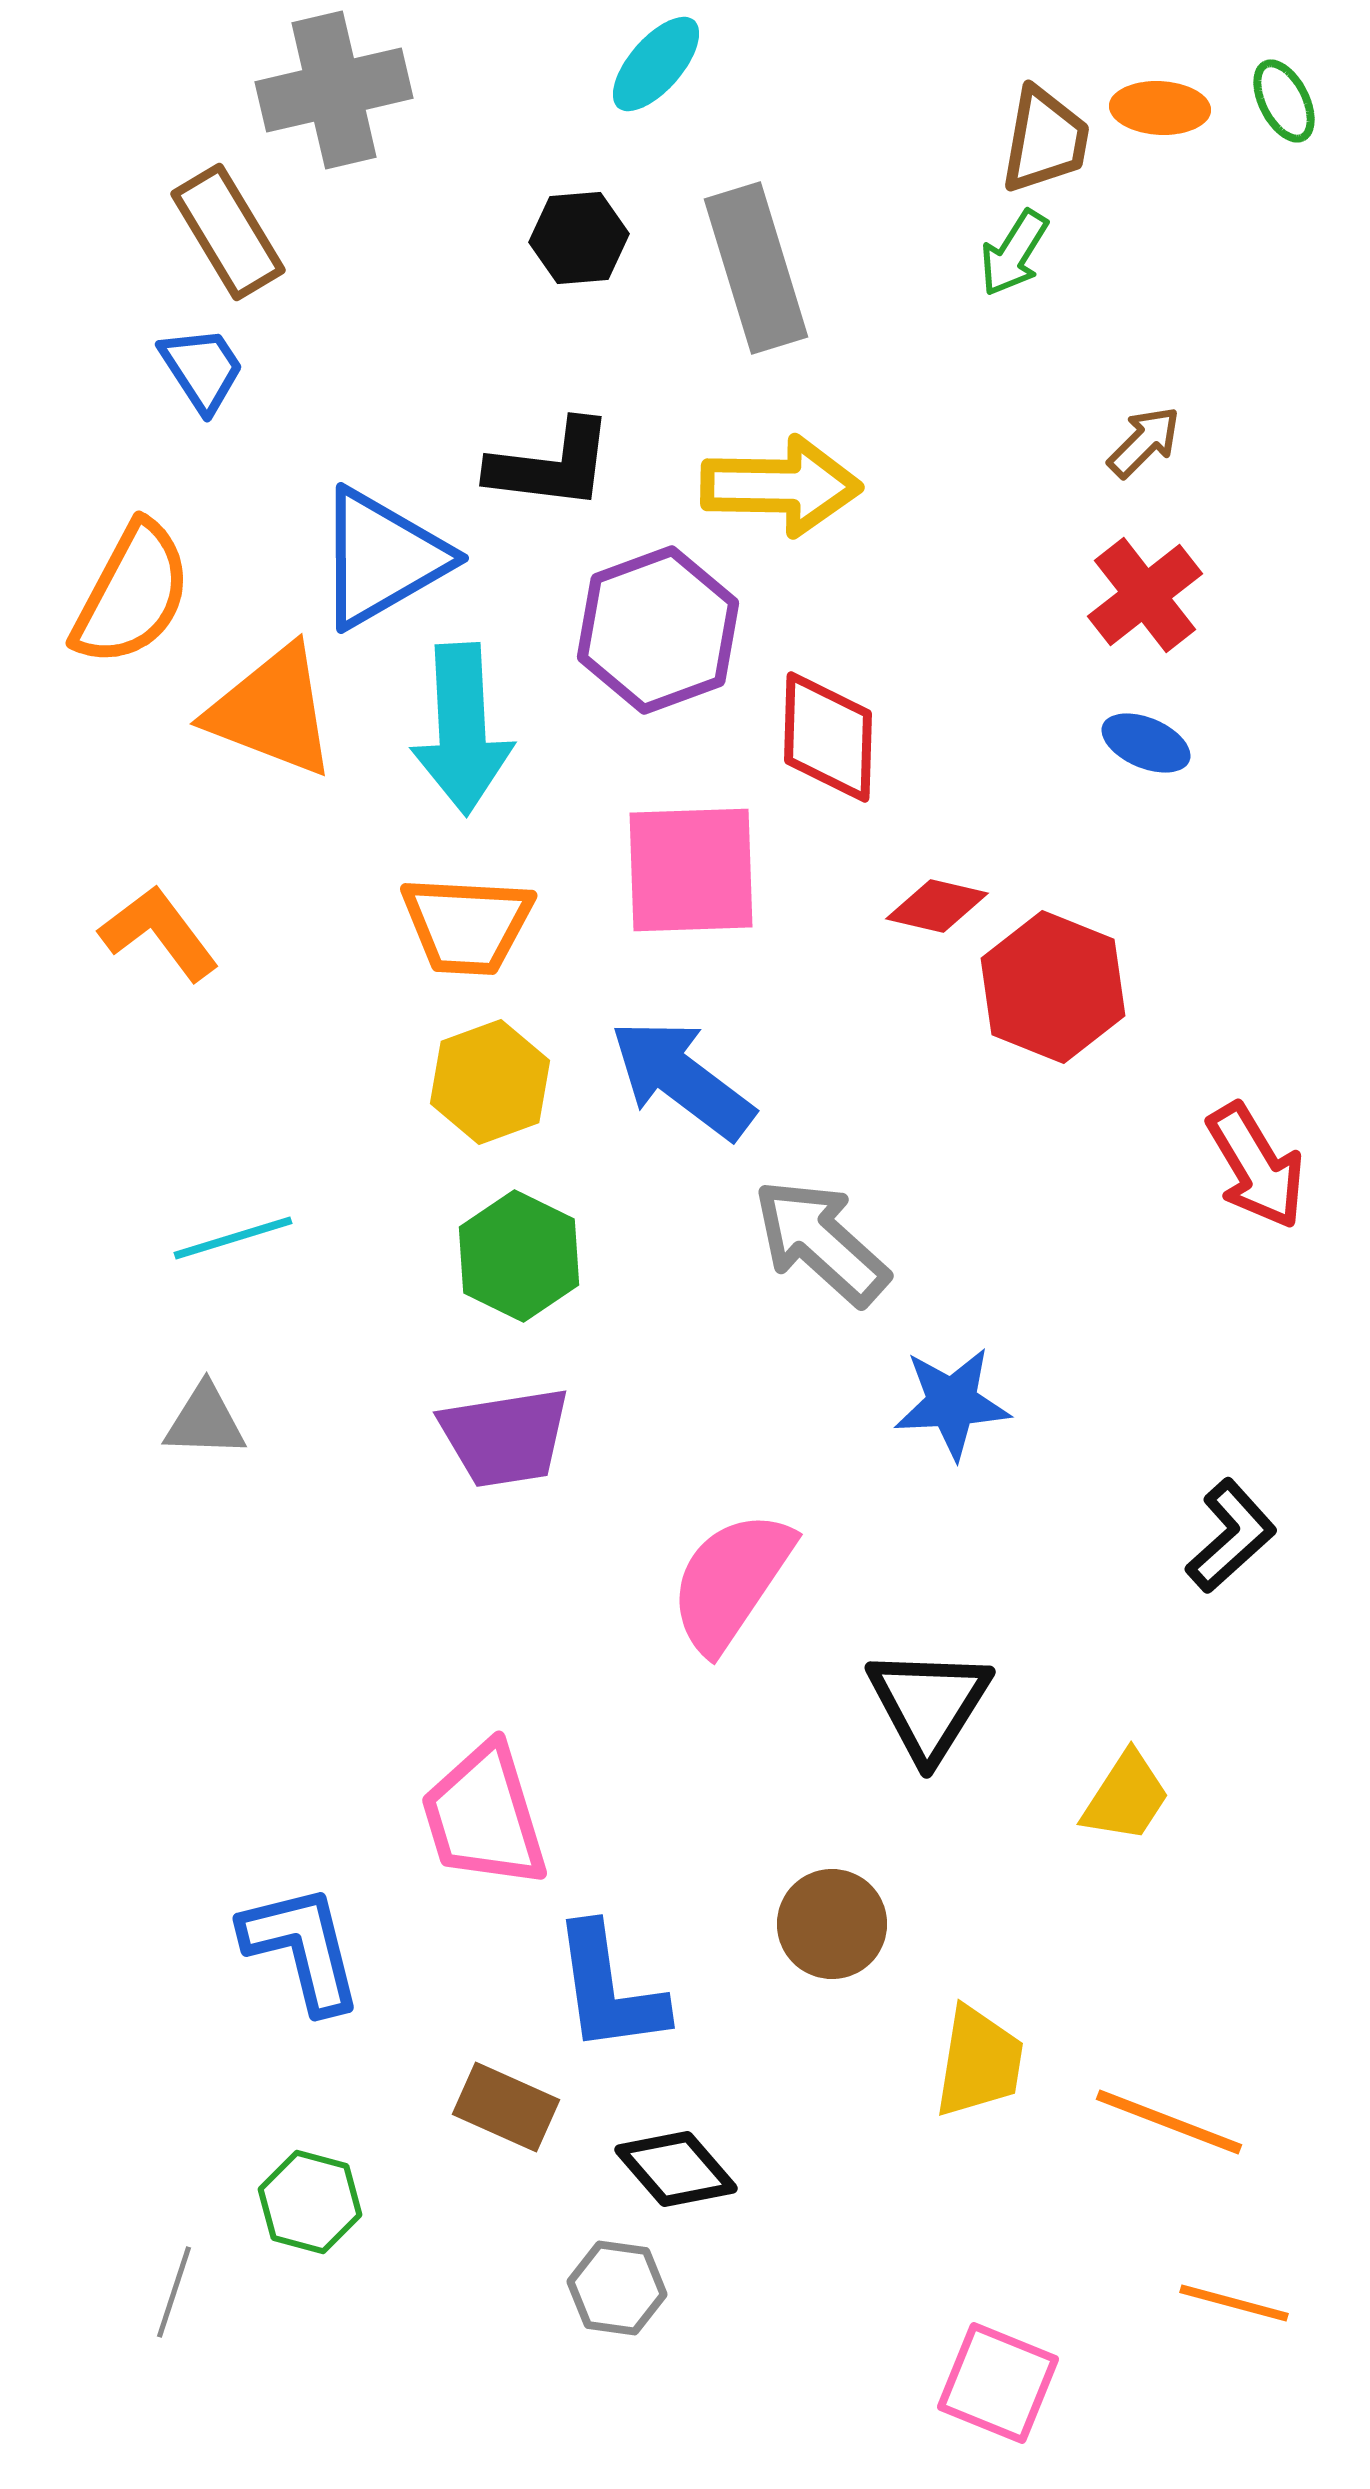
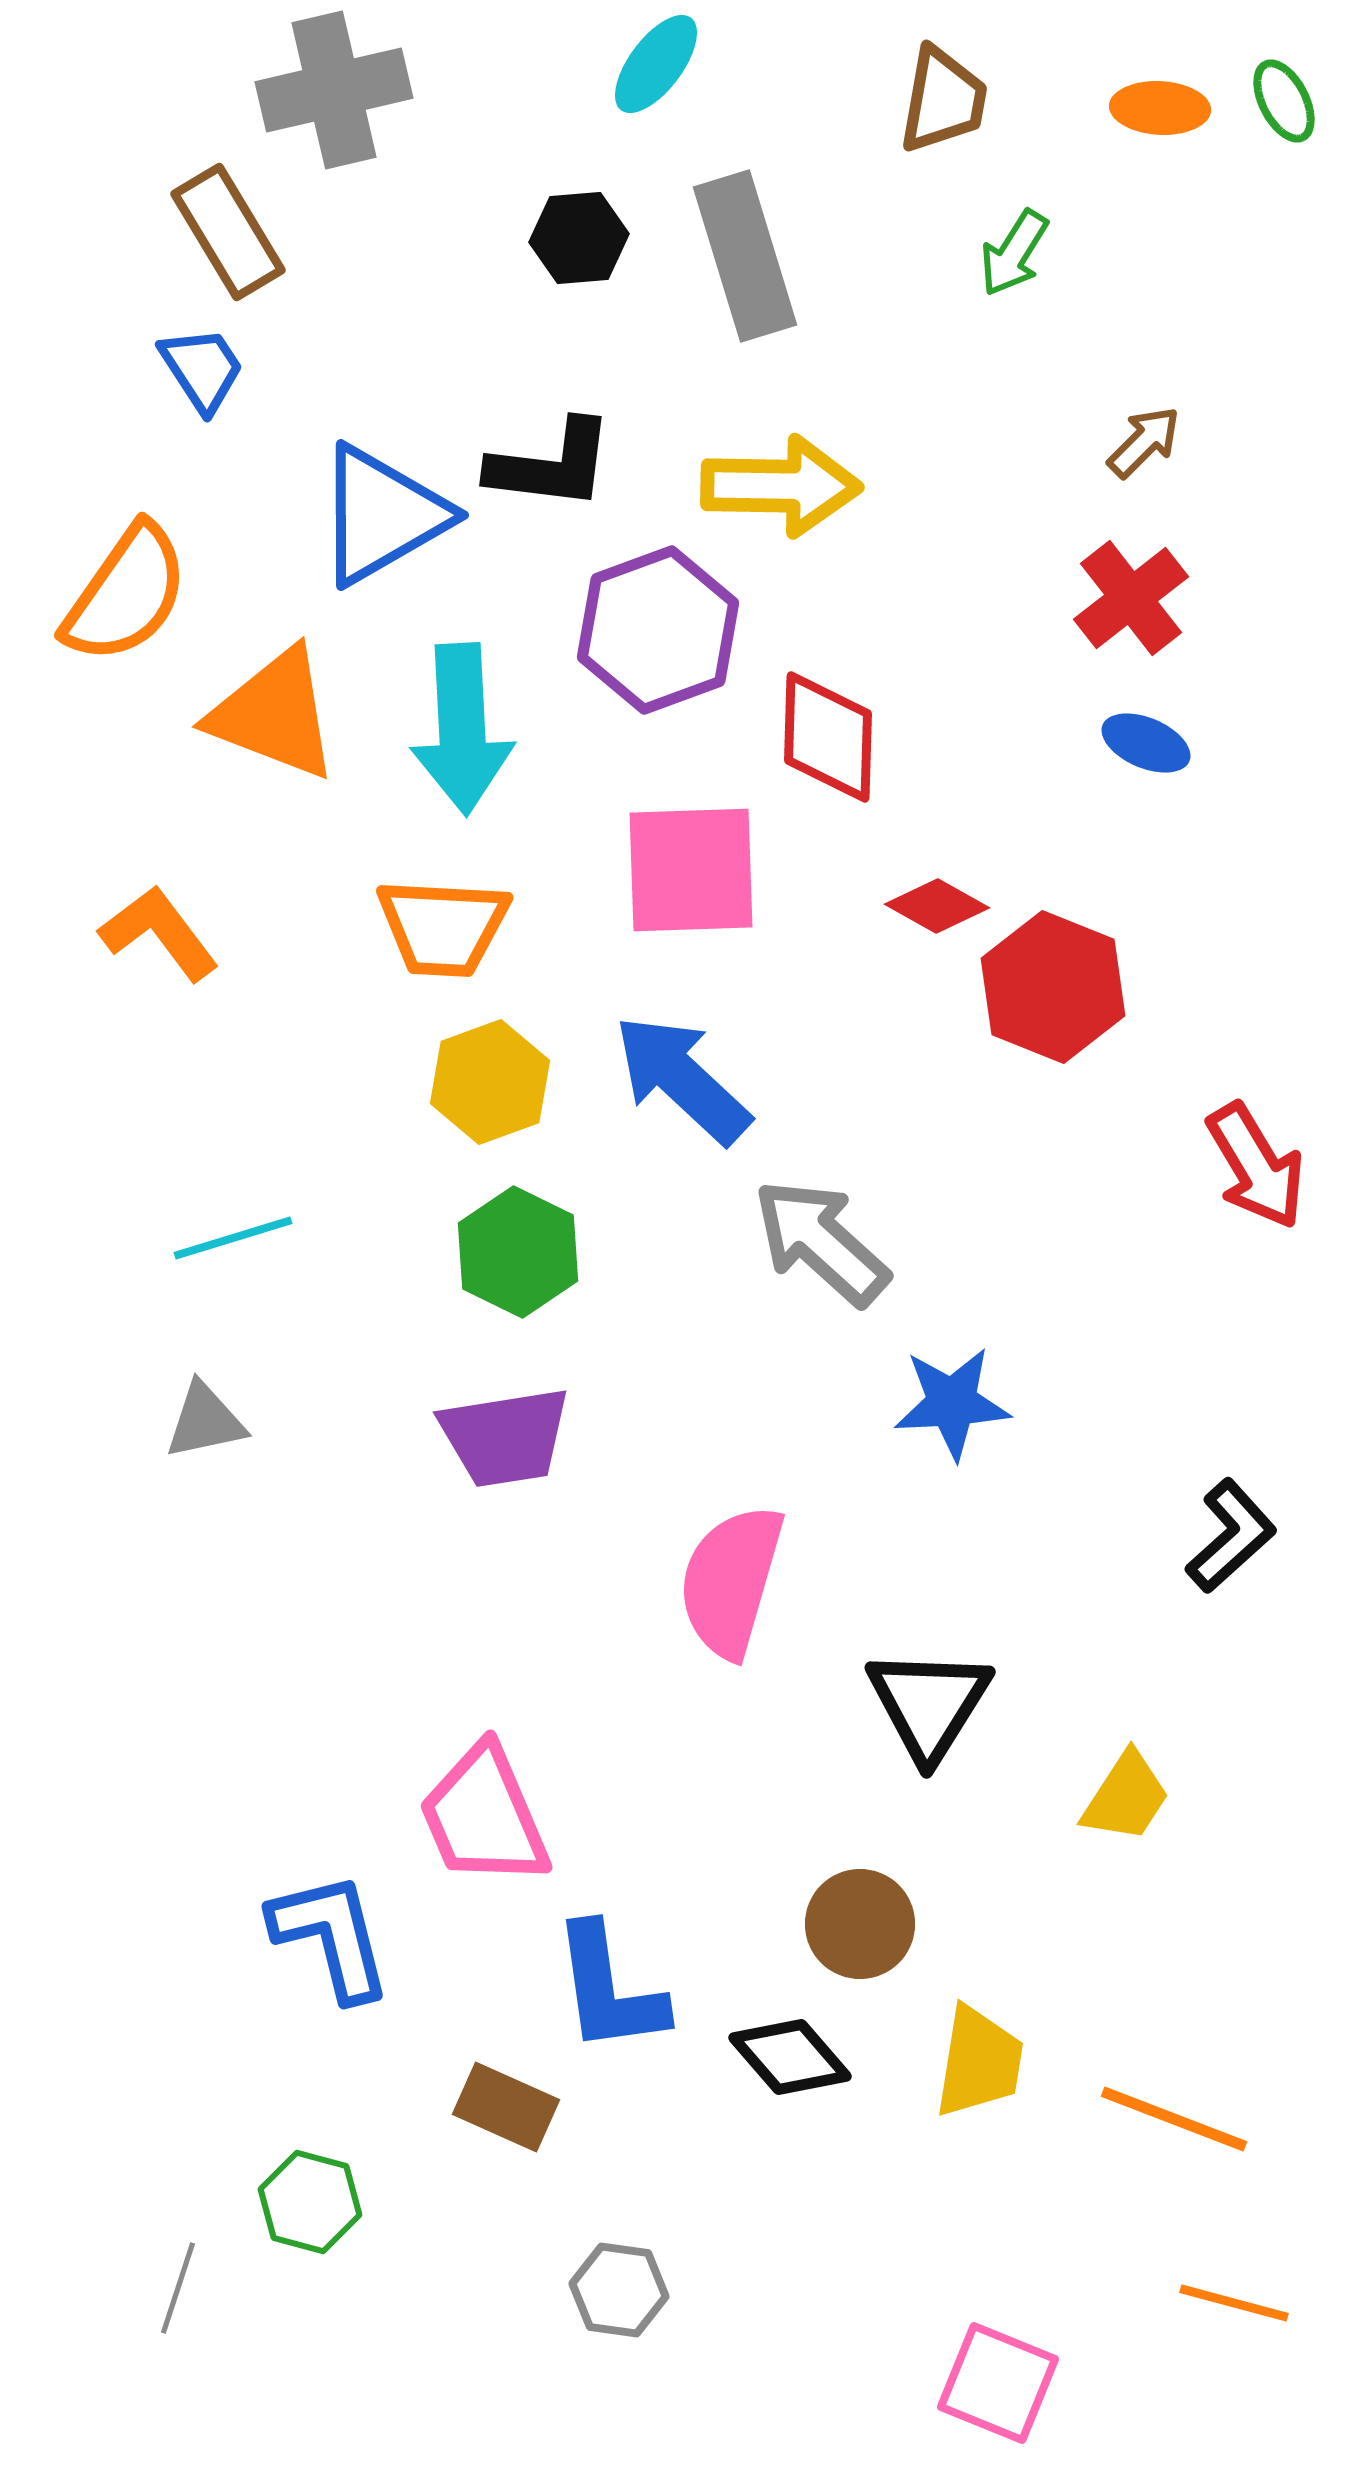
cyan ellipse at (656, 64): rotated 4 degrees counterclockwise
brown trapezoid at (1045, 140): moved 102 px left, 40 px up
gray rectangle at (756, 268): moved 11 px left, 12 px up
blue triangle at (382, 558): moved 43 px up
orange semicircle at (132, 594): moved 6 px left; rotated 7 degrees clockwise
red cross at (1145, 595): moved 14 px left, 3 px down
orange triangle at (272, 711): moved 2 px right, 3 px down
red diamond at (937, 906): rotated 16 degrees clockwise
orange trapezoid at (467, 925): moved 24 px left, 2 px down
blue arrow at (682, 1079): rotated 6 degrees clockwise
green hexagon at (519, 1256): moved 1 px left, 4 px up
gray triangle at (205, 1421): rotated 14 degrees counterclockwise
pink semicircle at (731, 1581): rotated 18 degrees counterclockwise
pink trapezoid at (484, 1816): rotated 6 degrees counterclockwise
brown circle at (832, 1924): moved 28 px right
blue L-shape at (302, 1948): moved 29 px right, 12 px up
orange line at (1169, 2122): moved 5 px right, 3 px up
black diamond at (676, 2169): moved 114 px right, 112 px up
gray hexagon at (617, 2288): moved 2 px right, 2 px down
gray line at (174, 2292): moved 4 px right, 4 px up
